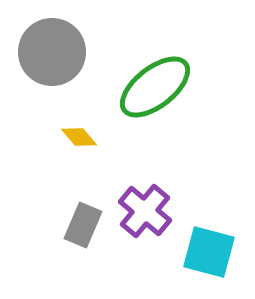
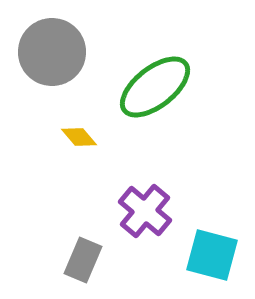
gray rectangle: moved 35 px down
cyan square: moved 3 px right, 3 px down
